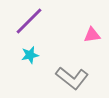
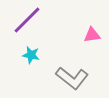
purple line: moved 2 px left, 1 px up
cyan star: moved 1 px right; rotated 24 degrees clockwise
